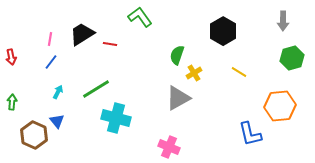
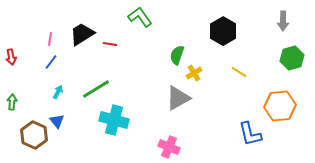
cyan cross: moved 2 px left, 2 px down
